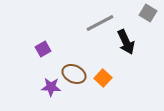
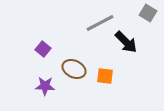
black arrow: rotated 20 degrees counterclockwise
purple square: rotated 21 degrees counterclockwise
brown ellipse: moved 5 px up
orange square: moved 2 px right, 2 px up; rotated 36 degrees counterclockwise
purple star: moved 6 px left, 1 px up
